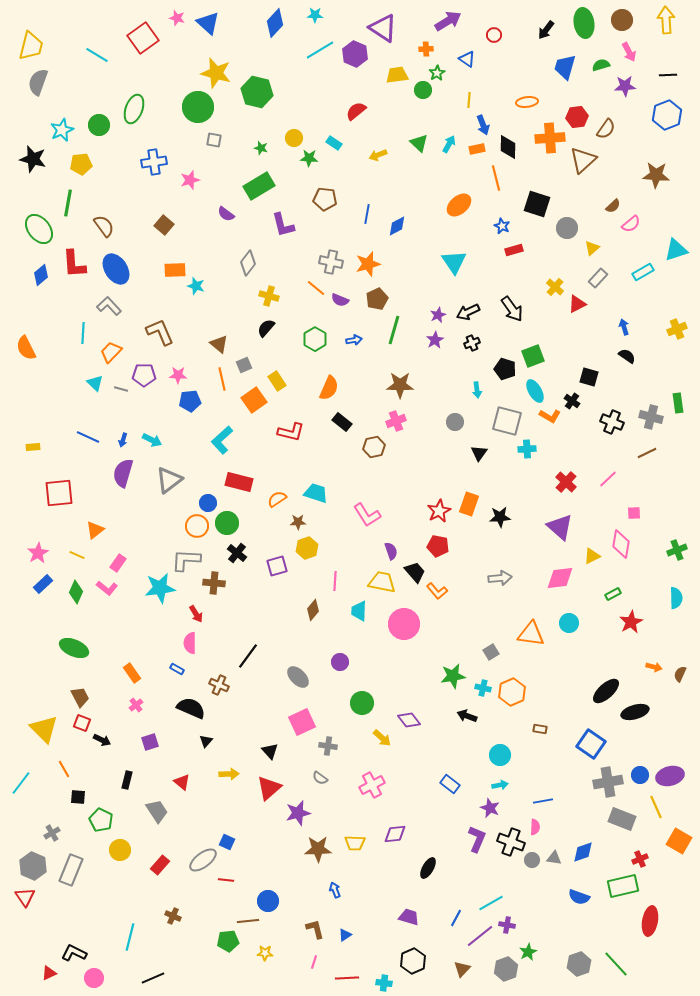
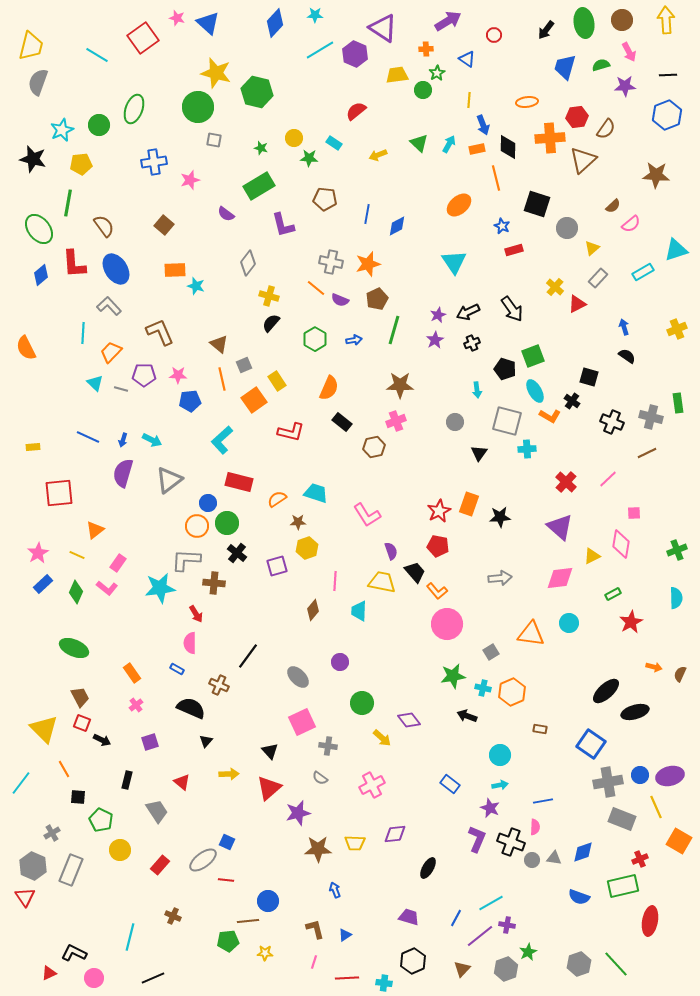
black semicircle at (266, 328): moved 5 px right, 5 px up
pink circle at (404, 624): moved 43 px right
